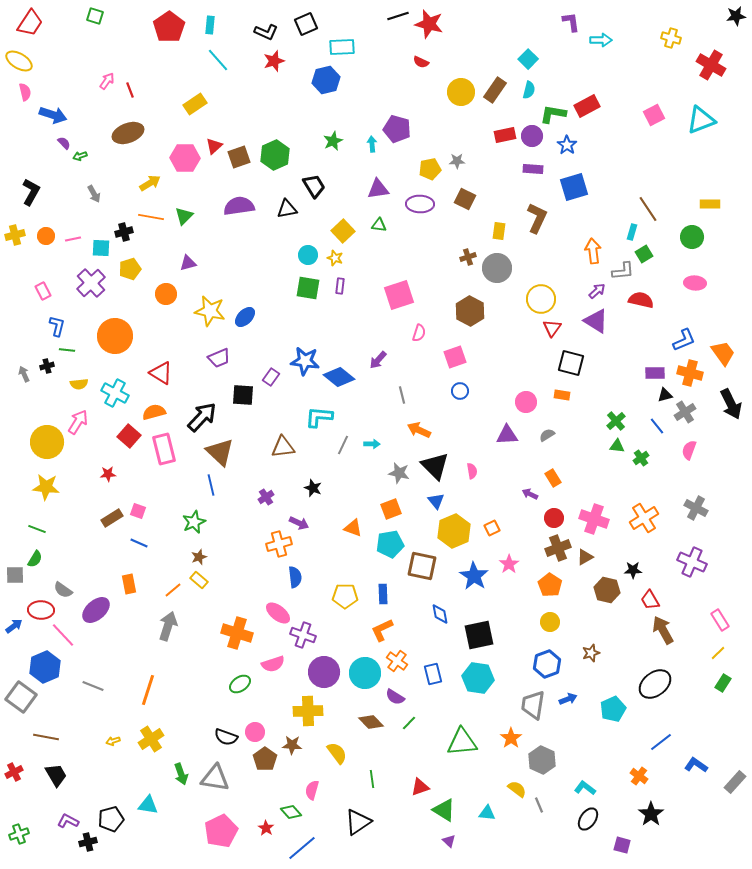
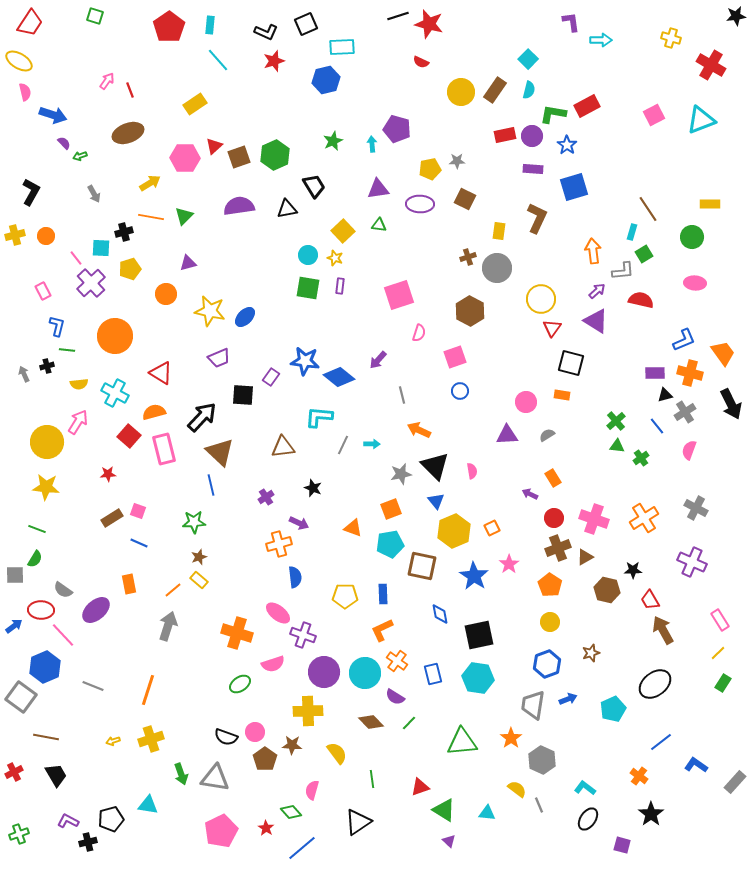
pink line at (73, 239): moved 3 px right, 19 px down; rotated 63 degrees clockwise
gray star at (399, 473): moved 2 px right, 1 px down; rotated 25 degrees counterclockwise
green star at (194, 522): rotated 20 degrees clockwise
yellow cross at (151, 739): rotated 15 degrees clockwise
